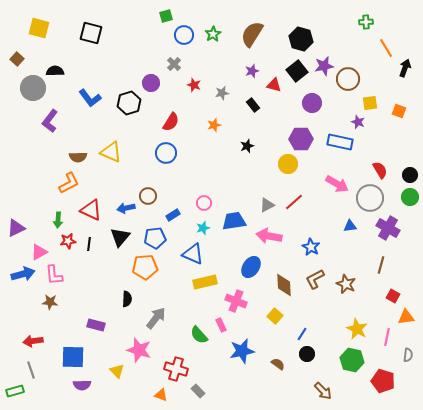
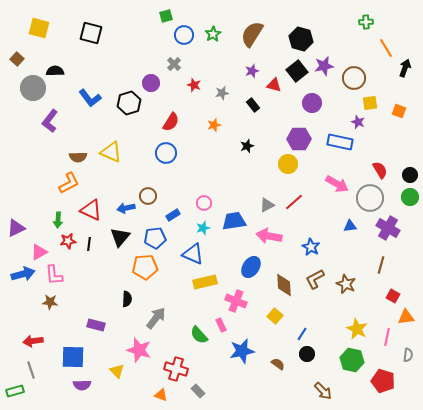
brown circle at (348, 79): moved 6 px right, 1 px up
purple hexagon at (301, 139): moved 2 px left
